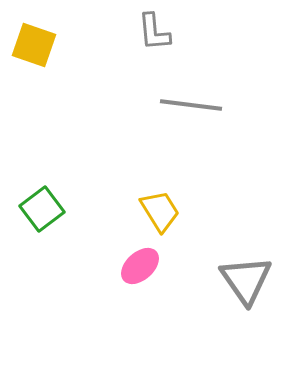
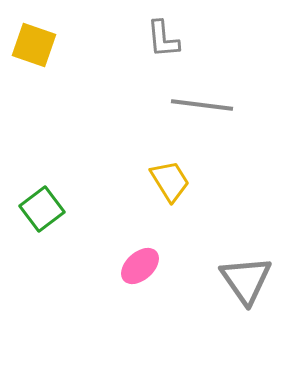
gray L-shape: moved 9 px right, 7 px down
gray line: moved 11 px right
yellow trapezoid: moved 10 px right, 30 px up
